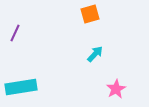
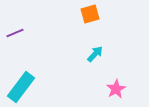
purple line: rotated 42 degrees clockwise
cyan rectangle: rotated 44 degrees counterclockwise
